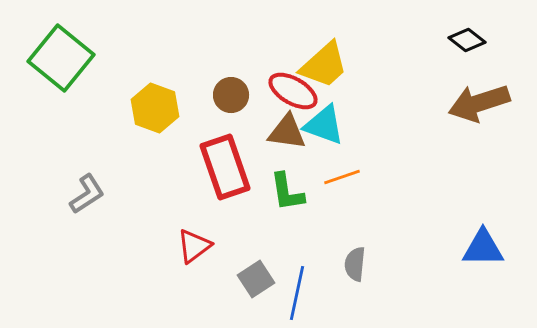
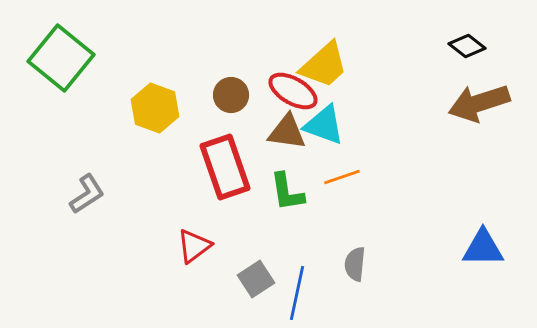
black diamond: moved 6 px down
